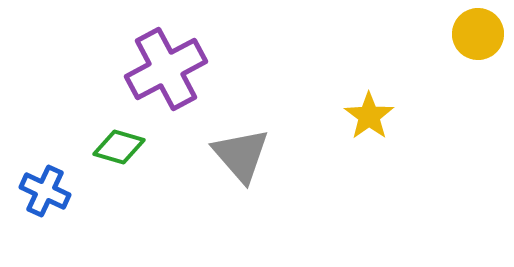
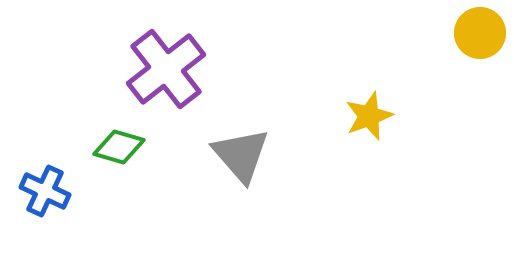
yellow circle: moved 2 px right, 1 px up
purple cross: rotated 10 degrees counterclockwise
yellow star: rotated 15 degrees clockwise
